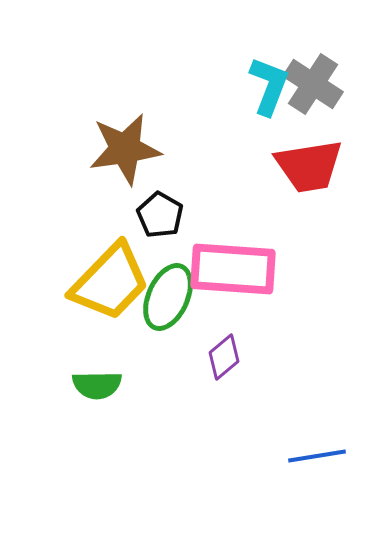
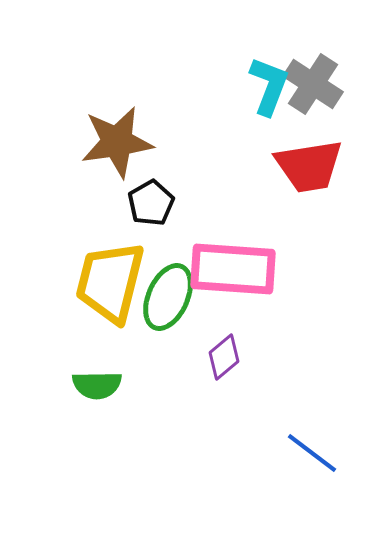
brown star: moved 8 px left, 7 px up
black pentagon: moved 9 px left, 12 px up; rotated 12 degrees clockwise
yellow trapezoid: rotated 150 degrees clockwise
blue line: moved 5 px left, 3 px up; rotated 46 degrees clockwise
